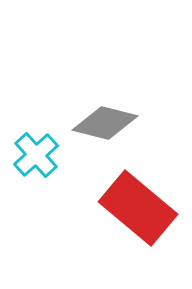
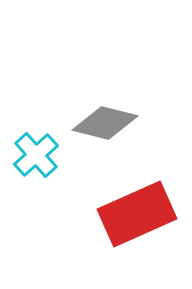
red rectangle: moved 1 px left, 6 px down; rotated 64 degrees counterclockwise
